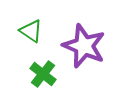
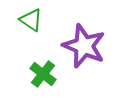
green triangle: moved 11 px up
